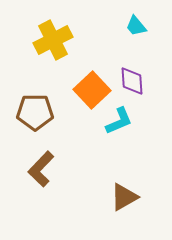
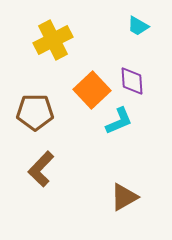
cyan trapezoid: moved 2 px right; rotated 20 degrees counterclockwise
